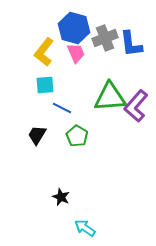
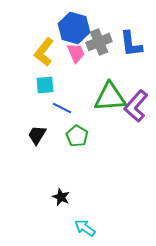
gray cross: moved 6 px left, 4 px down
